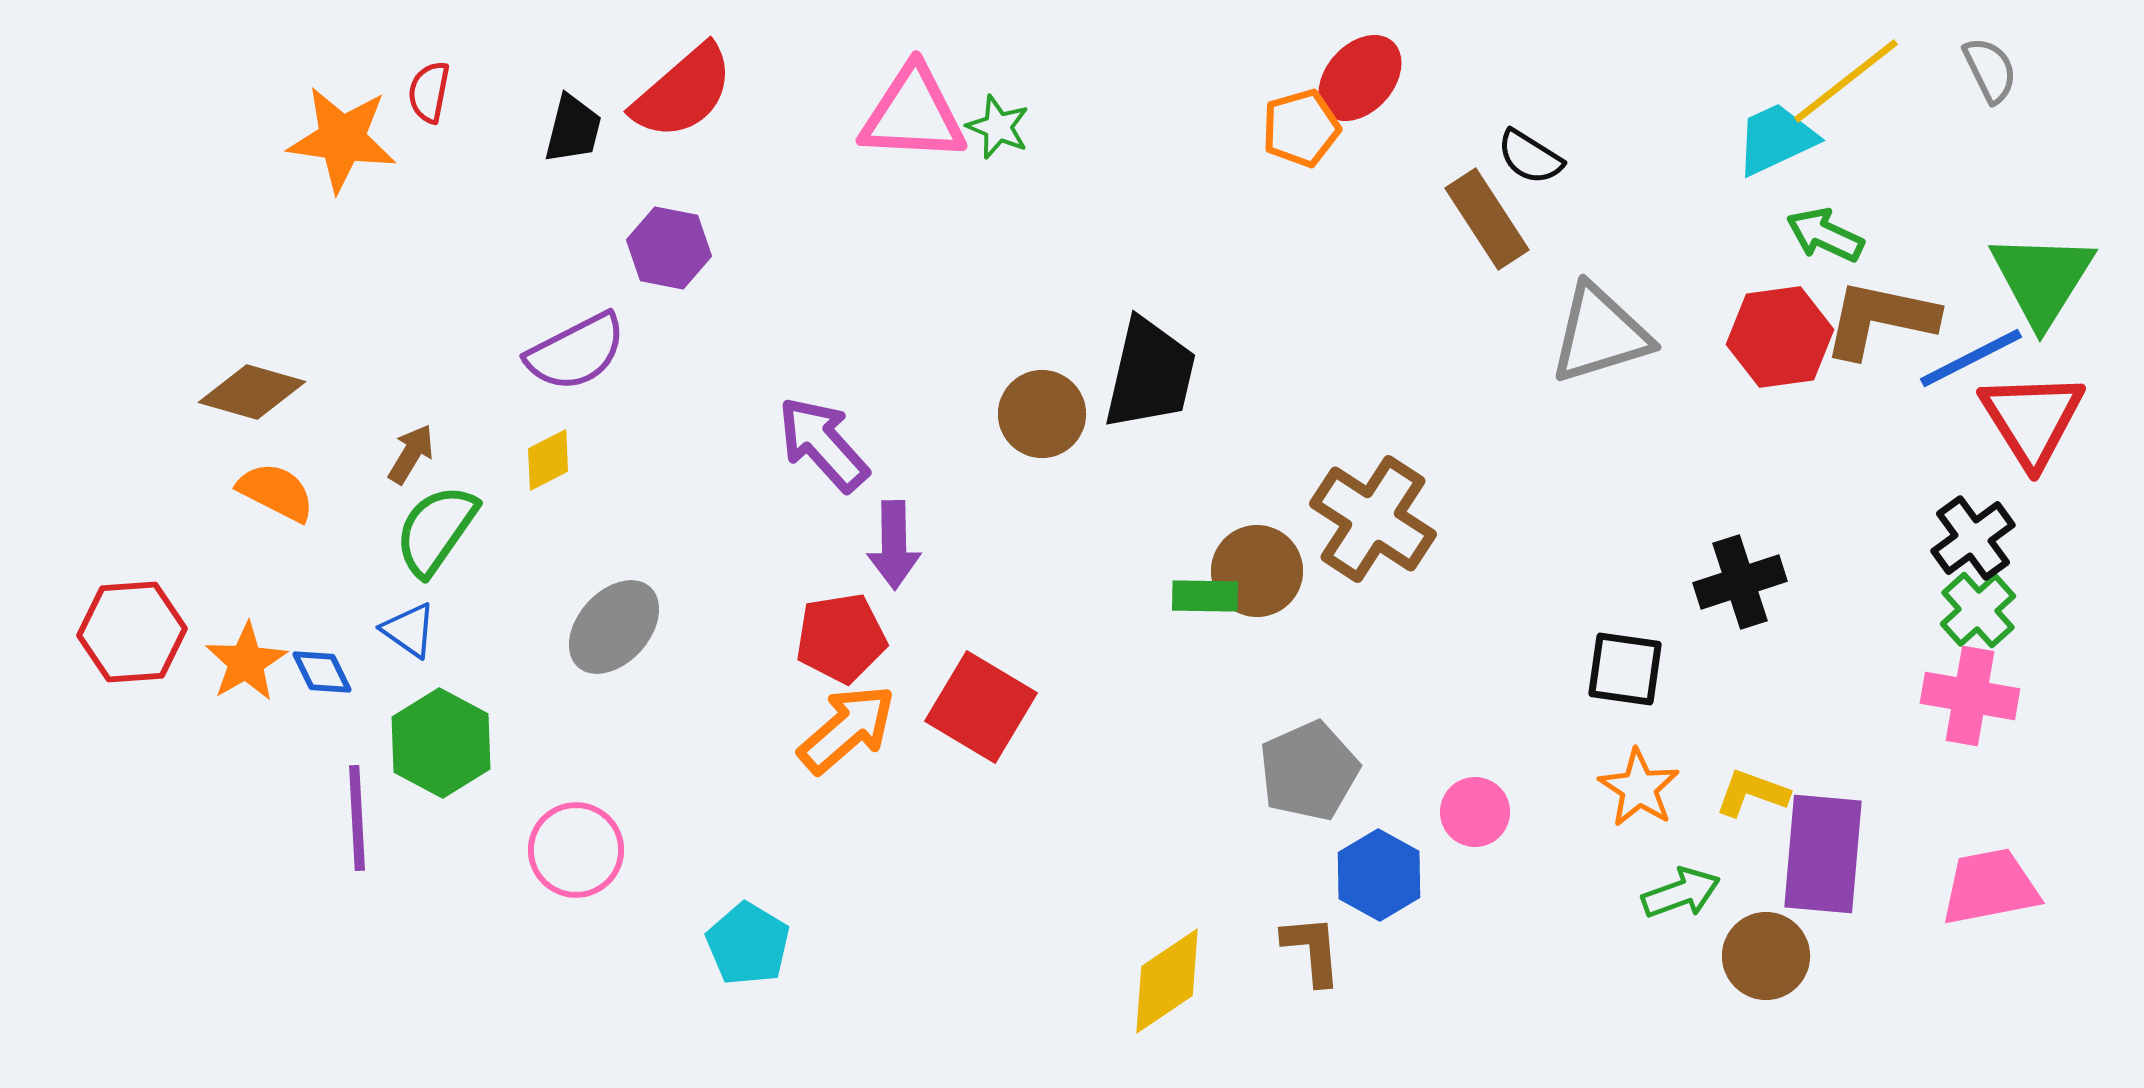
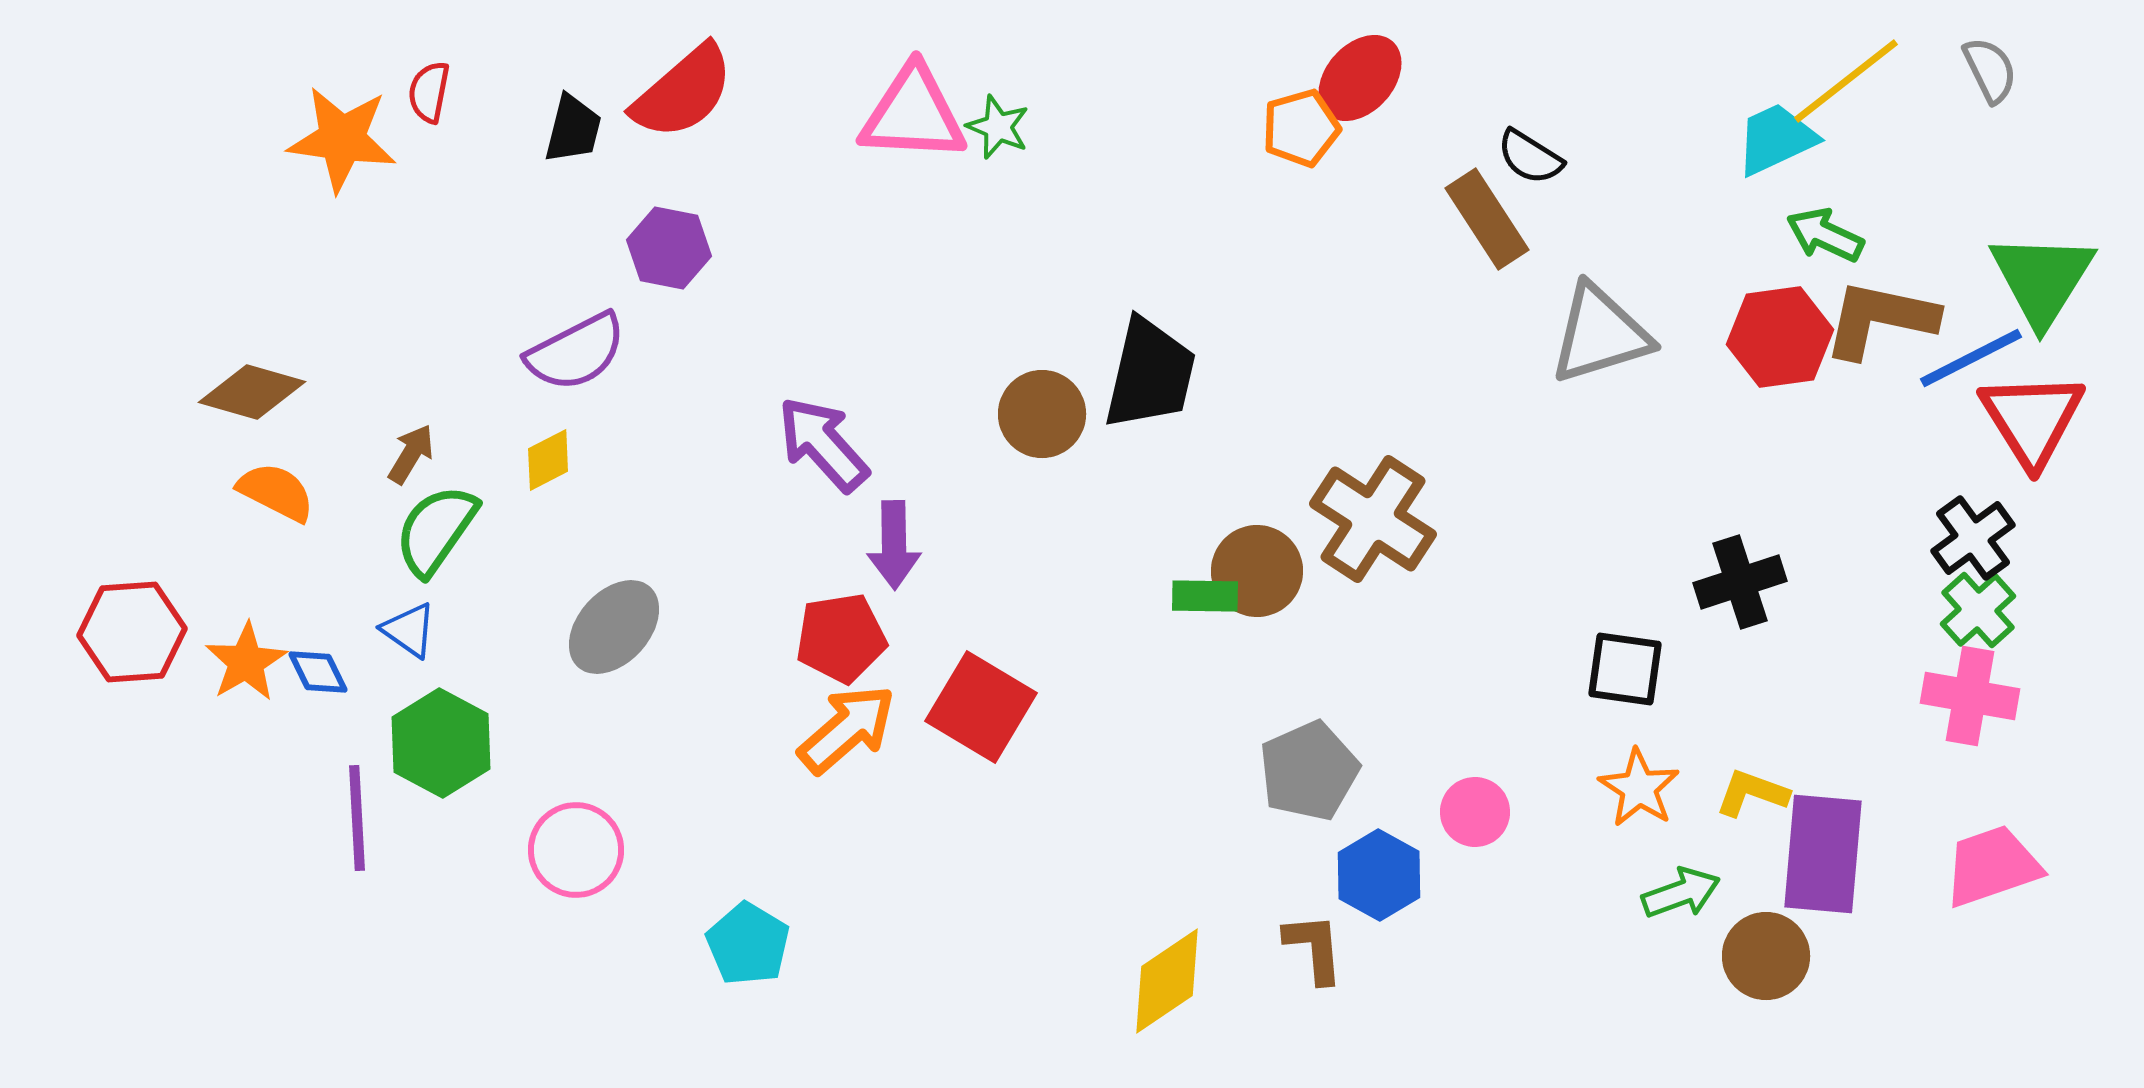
blue diamond at (322, 672): moved 4 px left
pink trapezoid at (1990, 887): moved 2 px right, 21 px up; rotated 8 degrees counterclockwise
brown L-shape at (1312, 950): moved 2 px right, 2 px up
